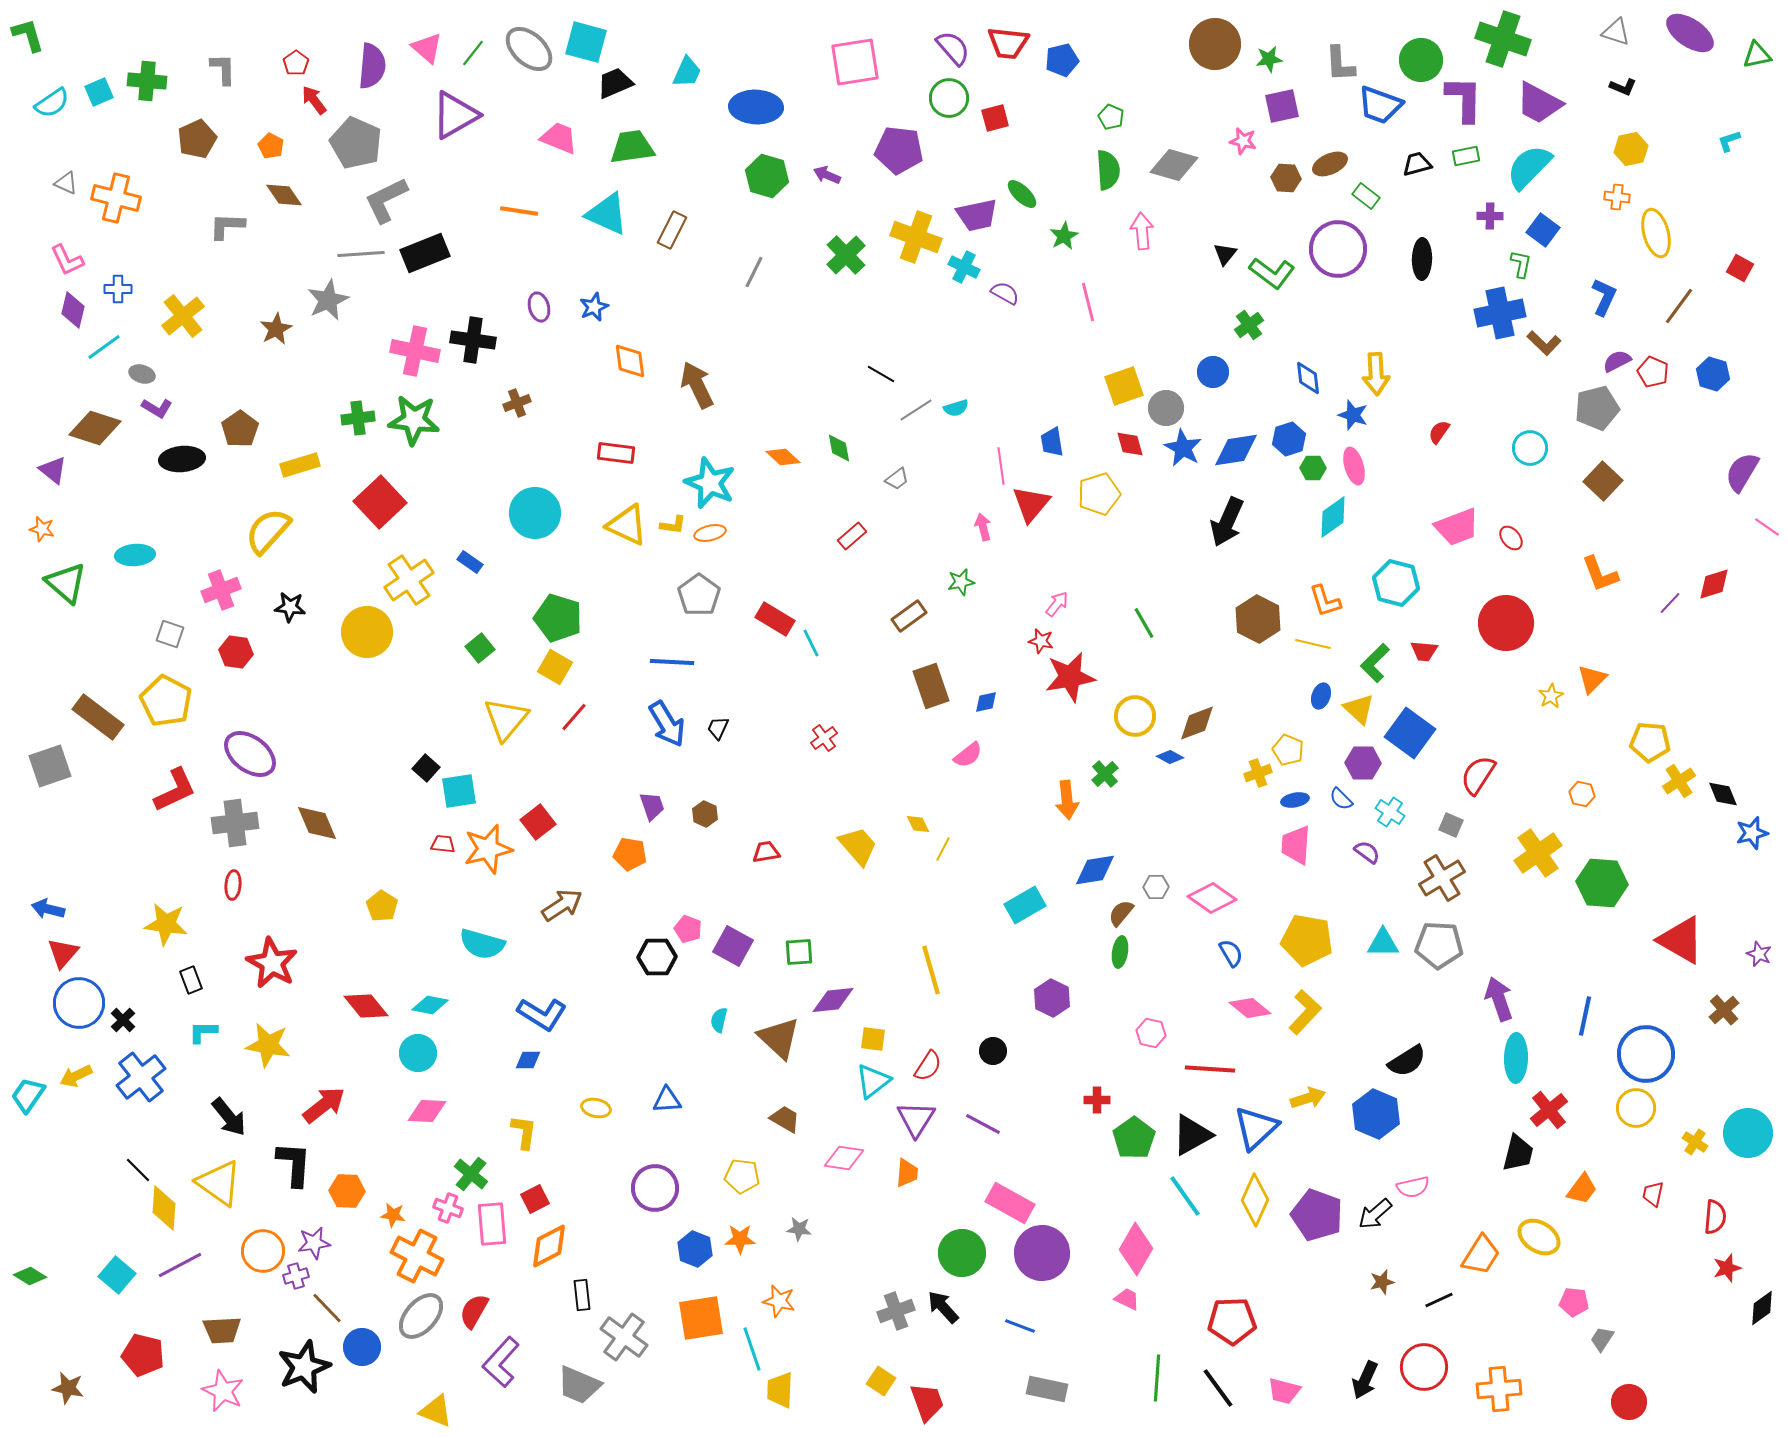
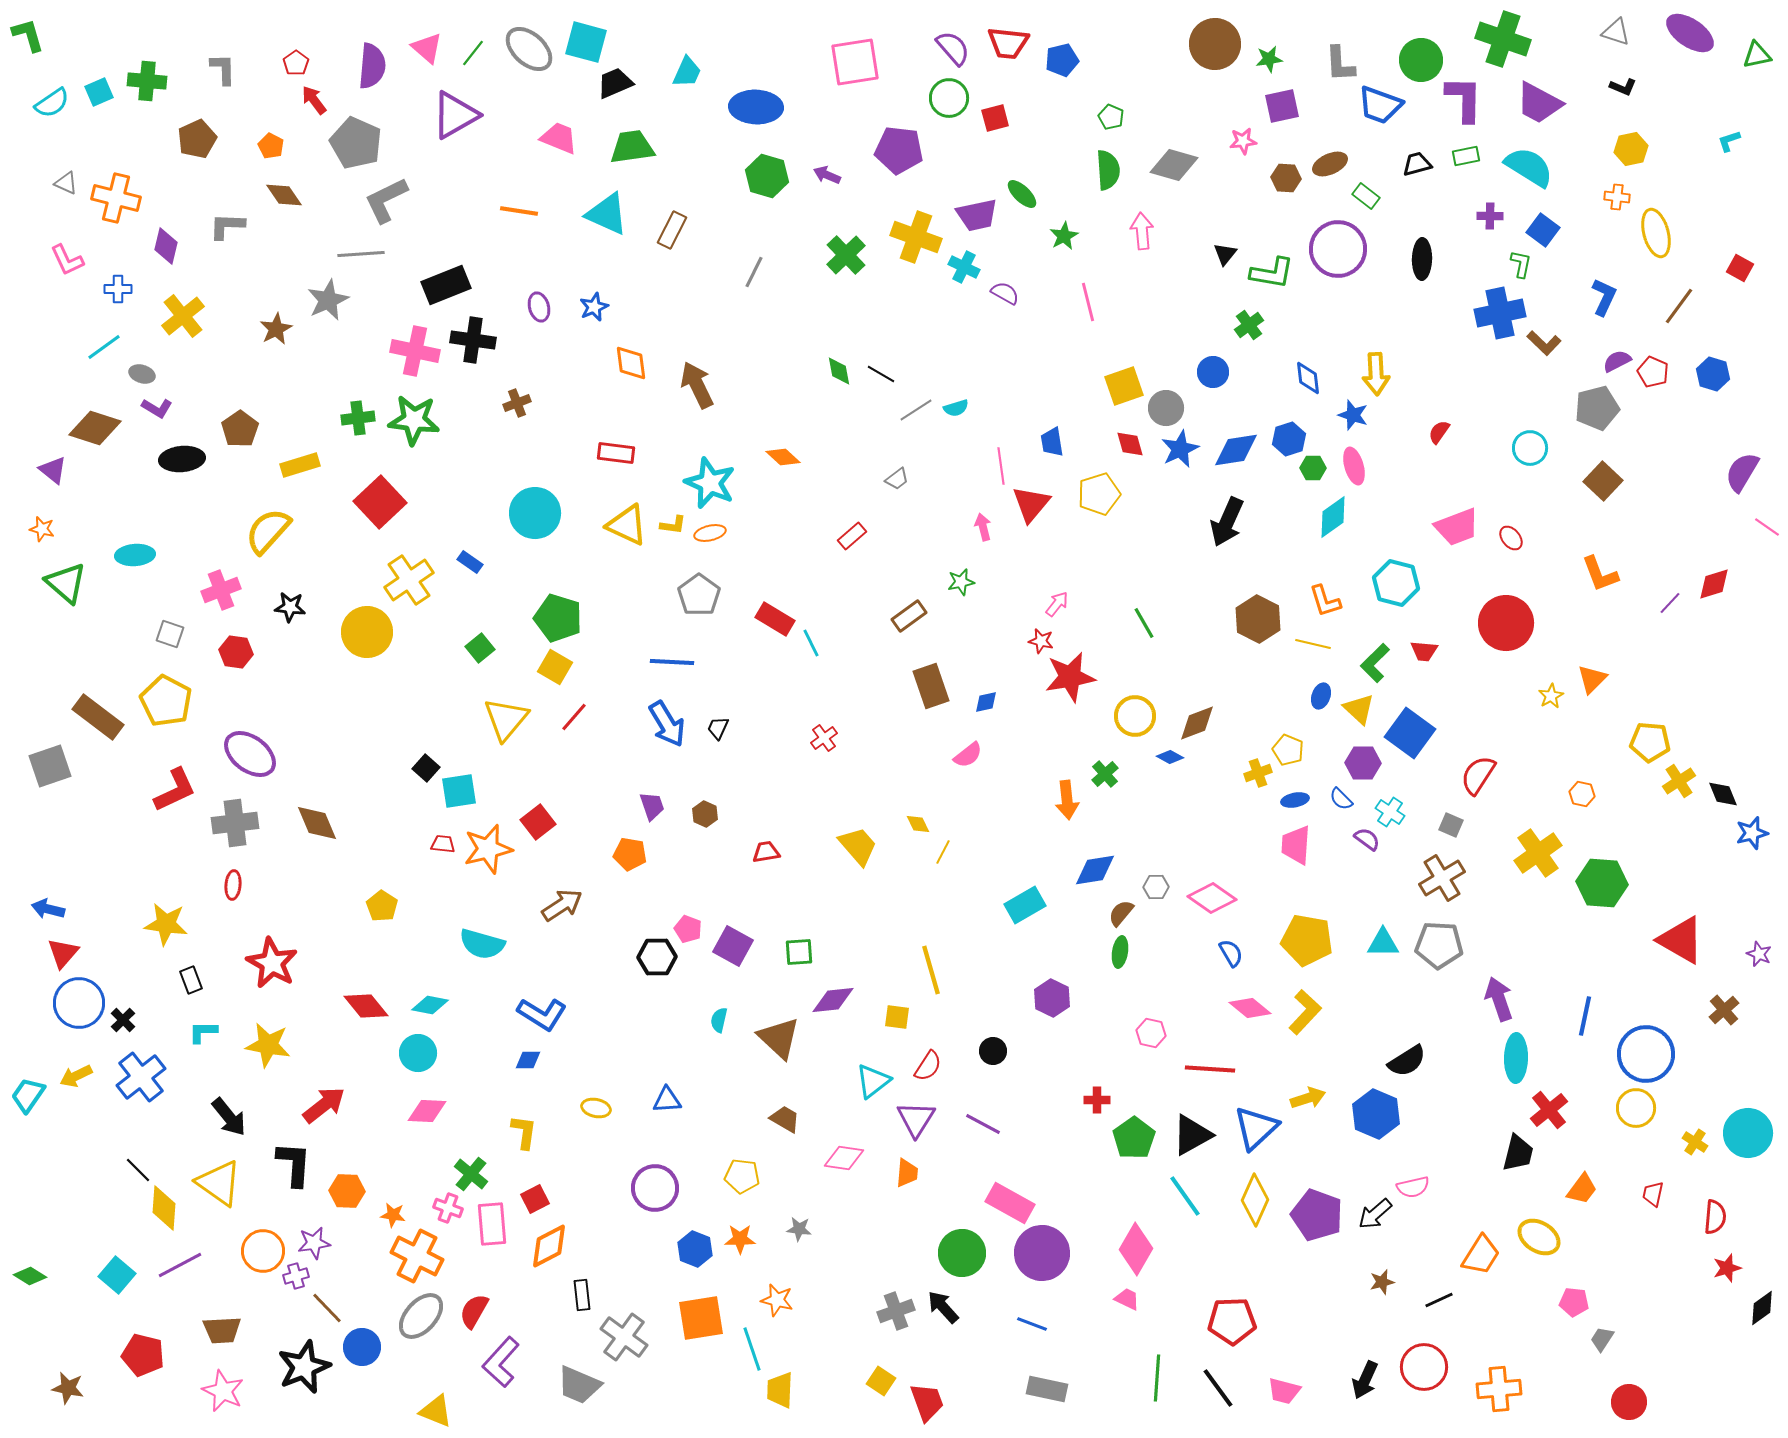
pink star at (1243, 141): rotated 20 degrees counterclockwise
cyan semicircle at (1529, 167): rotated 78 degrees clockwise
black rectangle at (425, 253): moved 21 px right, 32 px down
green L-shape at (1272, 273): rotated 27 degrees counterclockwise
purple diamond at (73, 310): moved 93 px right, 64 px up
orange diamond at (630, 361): moved 1 px right, 2 px down
green diamond at (839, 448): moved 77 px up
blue star at (1183, 448): moved 3 px left, 1 px down; rotated 18 degrees clockwise
yellow line at (943, 849): moved 3 px down
purple semicircle at (1367, 852): moved 13 px up
yellow square at (873, 1039): moved 24 px right, 22 px up
orange star at (779, 1301): moved 2 px left, 1 px up
blue line at (1020, 1326): moved 12 px right, 2 px up
